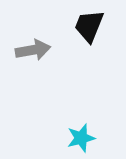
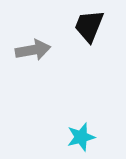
cyan star: moved 1 px up
